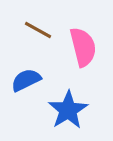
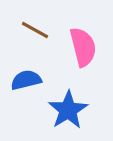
brown line: moved 3 px left
blue semicircle: rotated 12 degrees clockwise
